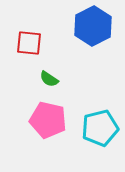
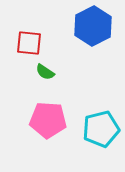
green semicircle: moved 4 px left, 7 px up
pink pentagon: rotated 9 degrees counterclockwise
cyan pentagon: moved 1 px right, 1 px down
